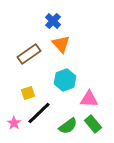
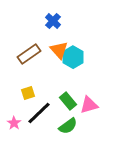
orange triangle: moved 2 px left, 6 px down
cyan hexagon: moved 8 px right, 23 px up; rotated 10 degrees counterclockwise
pink triangle: moved 6 px down; rotated 18 degrees counterclockwise
green rectangle: moved 25 px left, 23 px up
